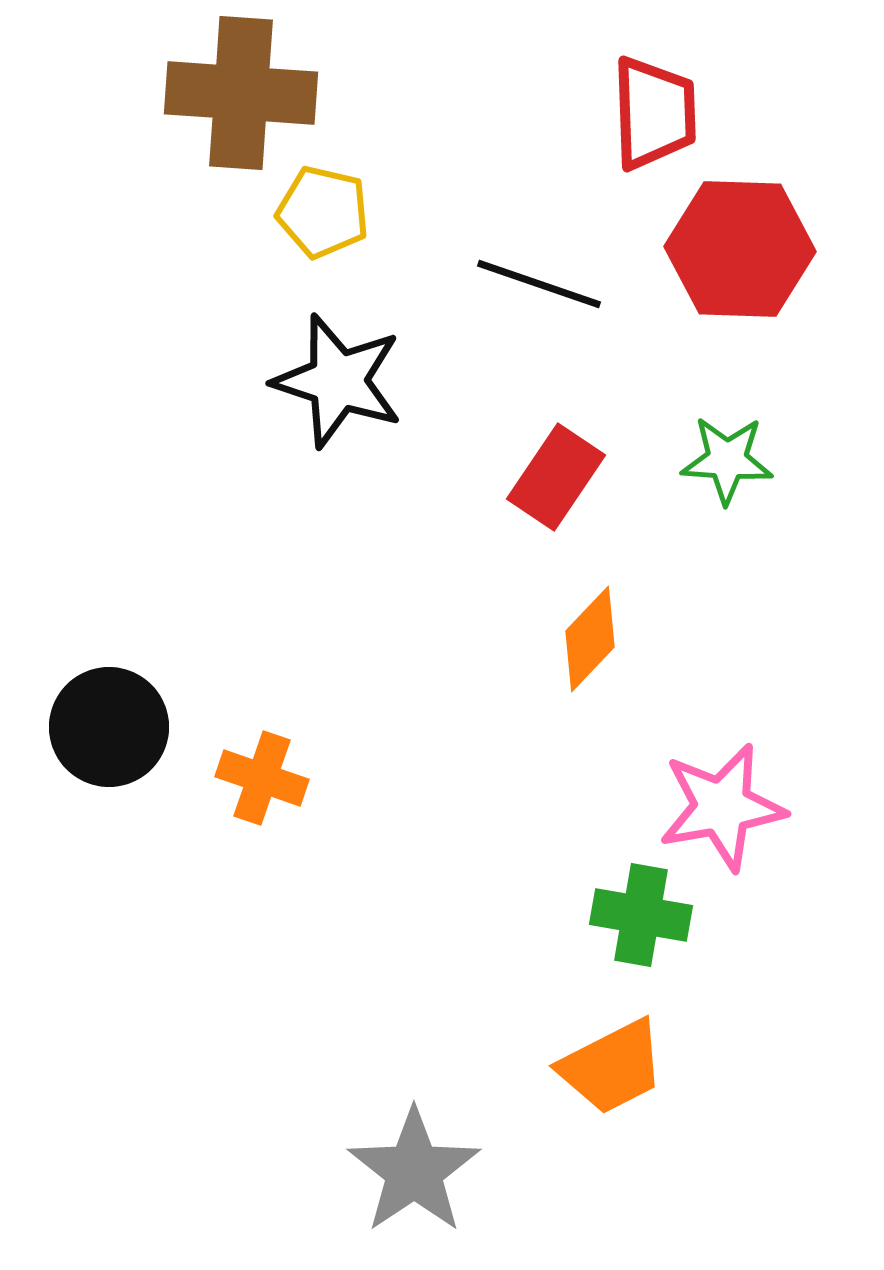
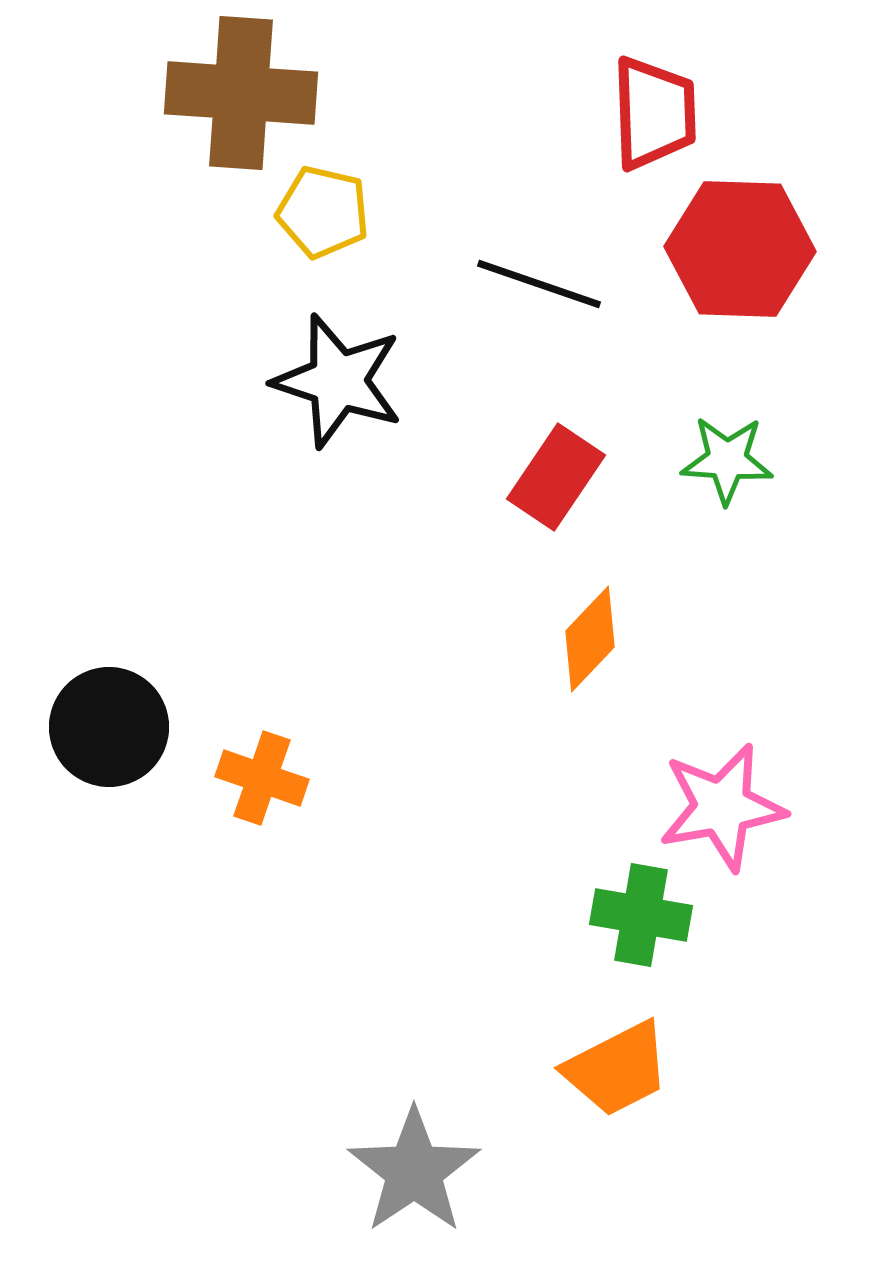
orange trapezoid: moved 5 px right, 2 px down
